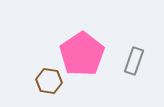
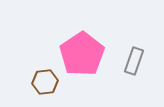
brown hexagon: moved 4 px left, 1 px down; rotated 15 degrees counterclockwise
